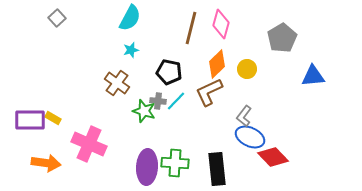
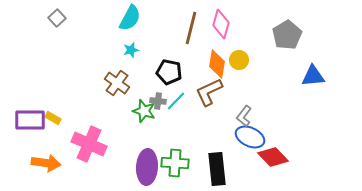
gray pentagon: moved 5 px right, 3 px up
orange diamond: rotated 36 degrees counterclockwise
yellow circle: moved 8 px left, 9 px up
